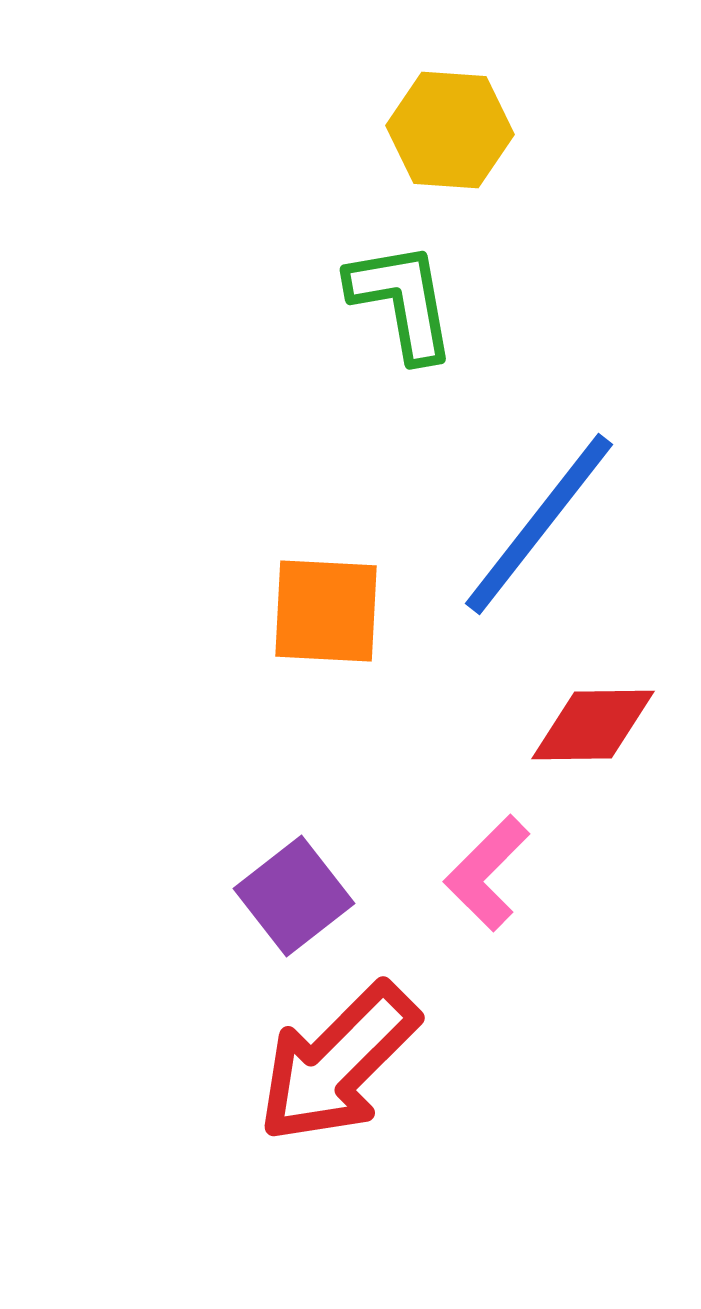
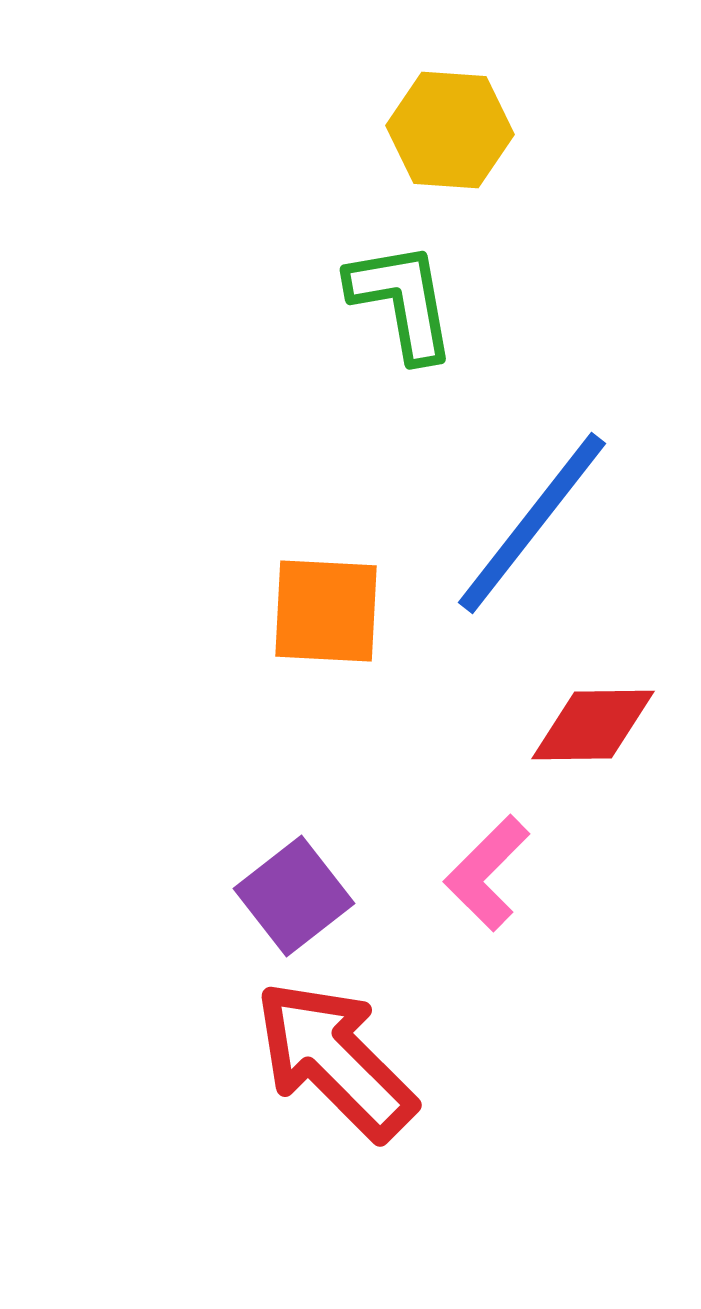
blue line: moved 7 px left, 1 px up
red arrow: moved 3 px left, 3 px up; rotated 90 degrees clockwise
